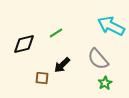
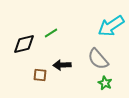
cyan arrow: rotated 60 degrees counterclockwise
green line: moved 5 px left
black arrow: rotated 42 degrees clockwise
brown square: moved 2 px left, 3 px up
green star: rotated 16 degrees counterclockwise
